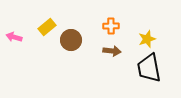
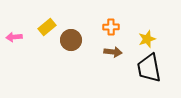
orange cross: moved 1 px down
pink arrow: rotated 21 degrees counterclockwise
brown arrow: moved 1 px right, 1 px down
